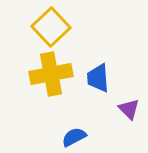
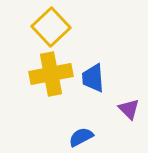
blue trapezoid: moved 5 px left
blue semicircle: moved 7 px right
